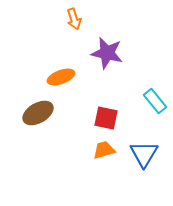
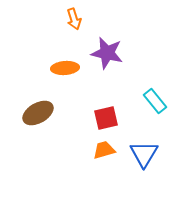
orange ellipse: moved 4 px right, 9 px up; rotated 16 degrees clockwise
red square: rotated 25 degrees counterclockwise
